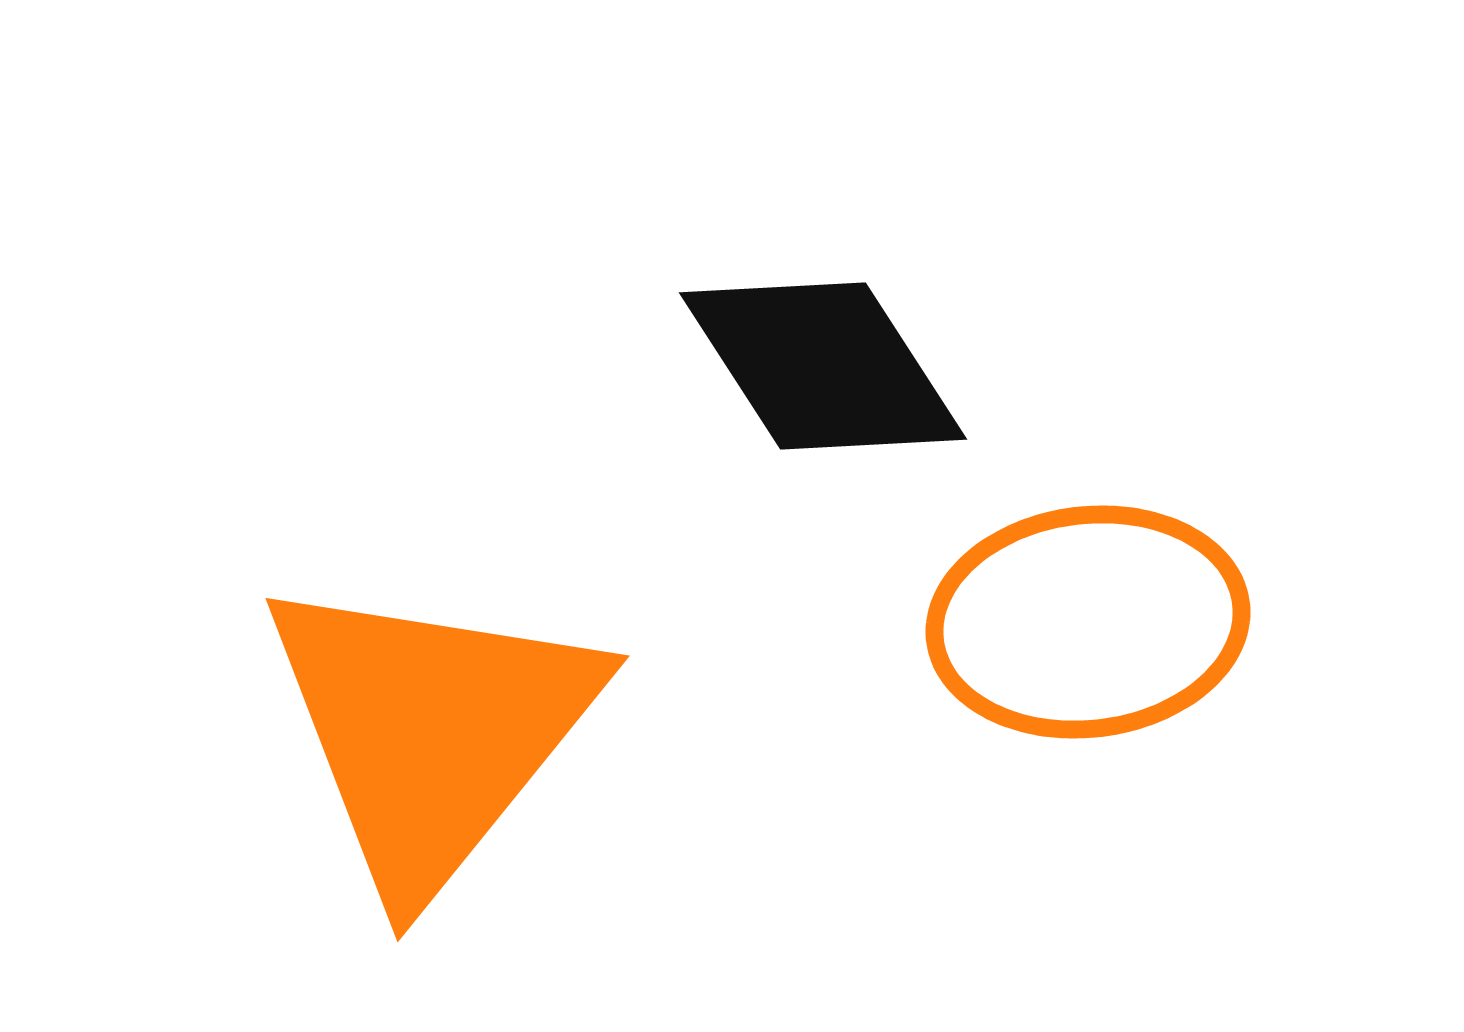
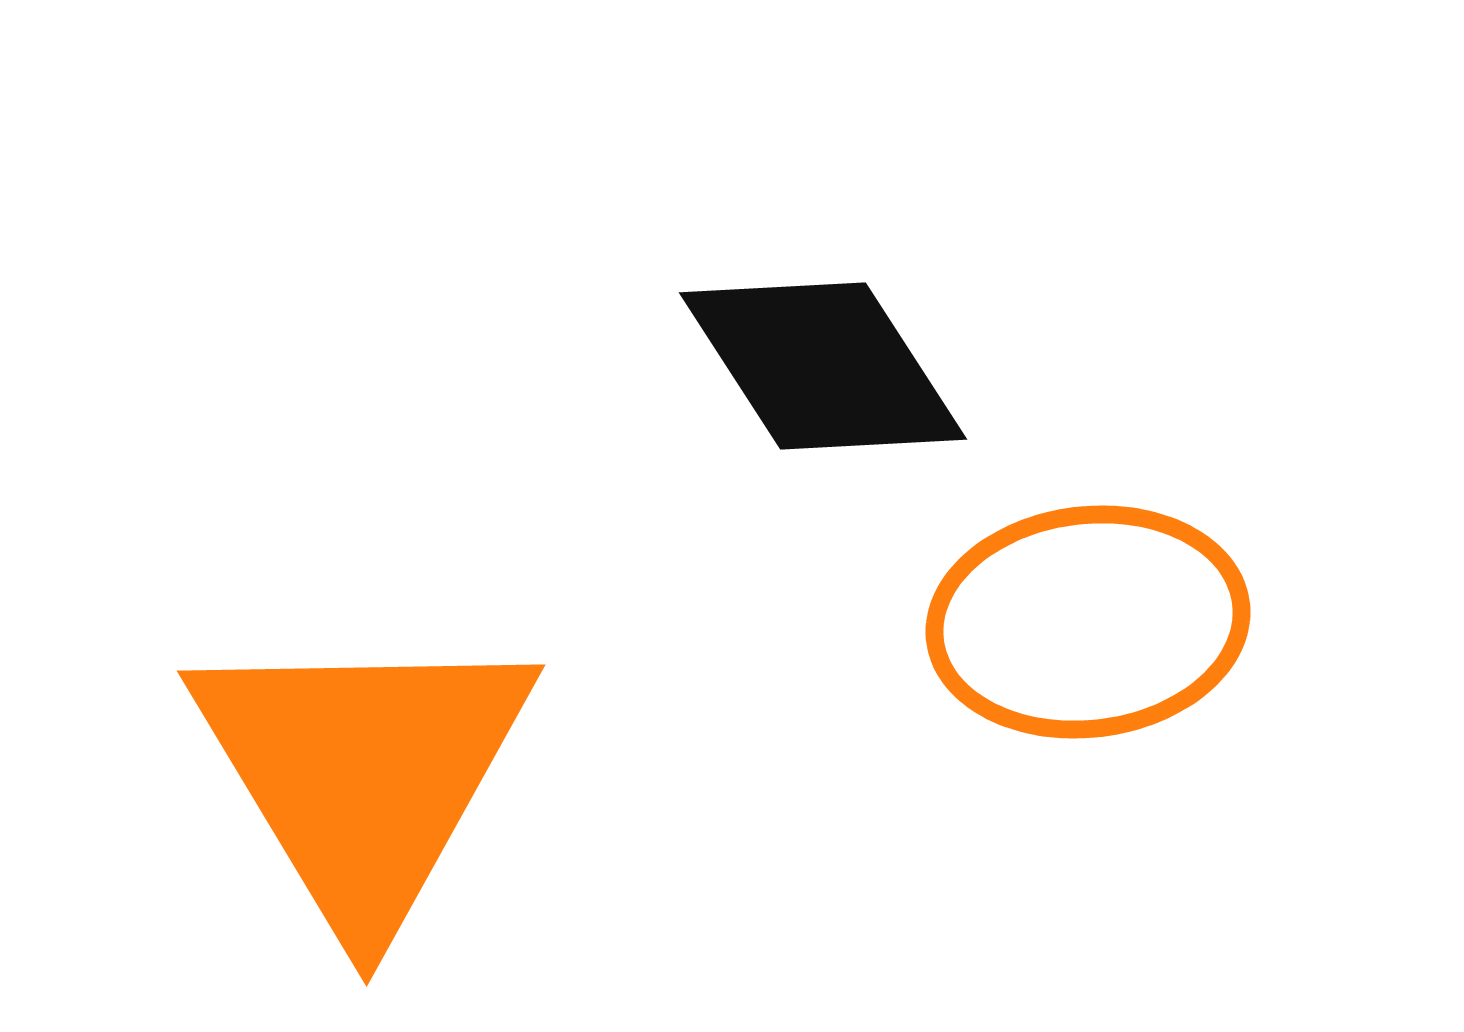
orange triangle: moved 68 px left, 42 px down; rotated 10 degrees counterclockwise
